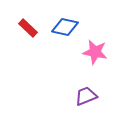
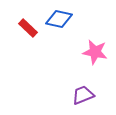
blue diamond: moved 6 px left, 8 px up
purple trapezoid: moved 3 px left, 1 px up
